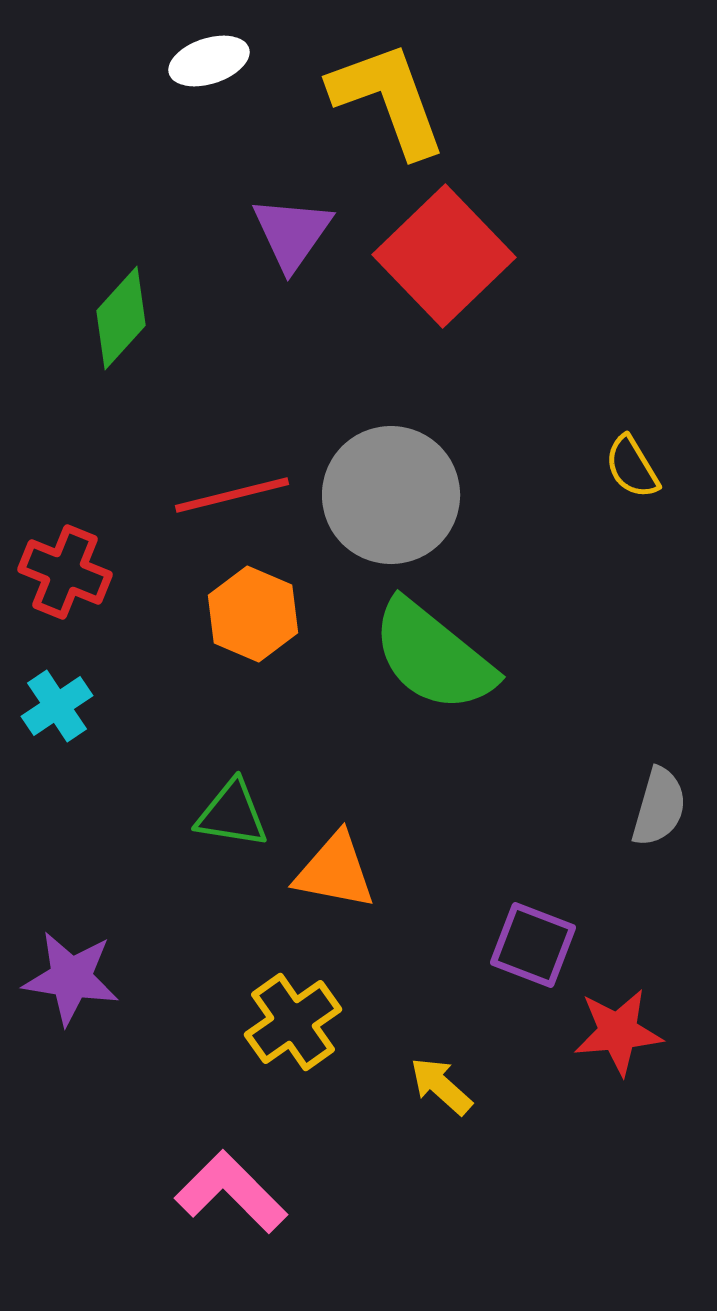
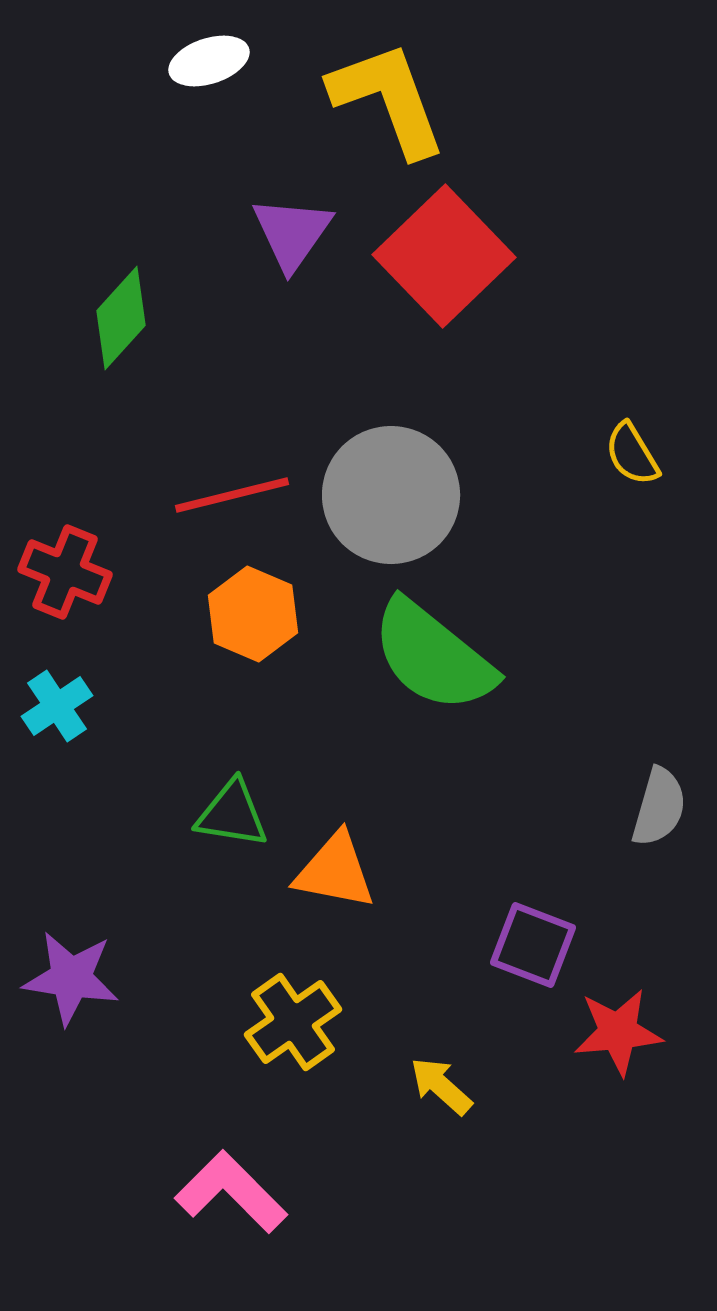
yellow semicircle: moved 13 px up
